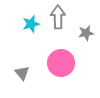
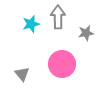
pink circle: moved 1 px right, 1 px down
gray triangle: moved 1 px down
